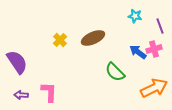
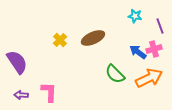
green semicircle: moved 2 px down
orange arrow: moved 5 px left, 10 px up
